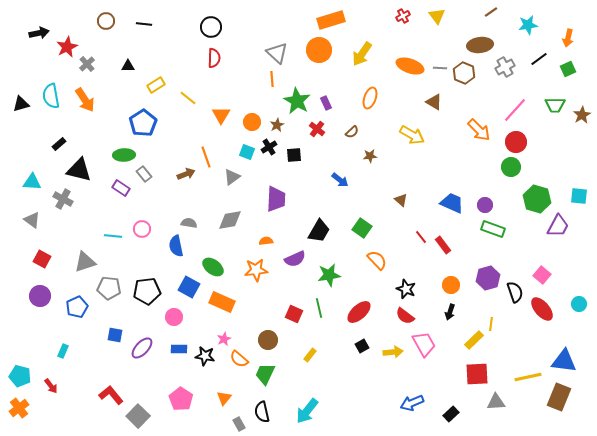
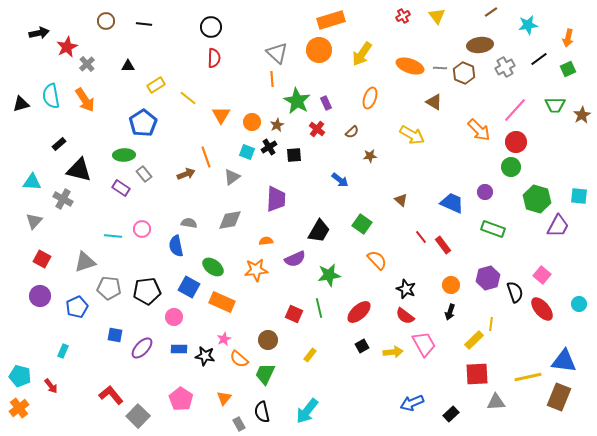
purple circle at (485, 205): moved 13 px up
gray triangle at (32, 220): moved 2 px right, 1 px down; rotated 36 degrees clockwise
green square at (362, 228): moved 4 px up
